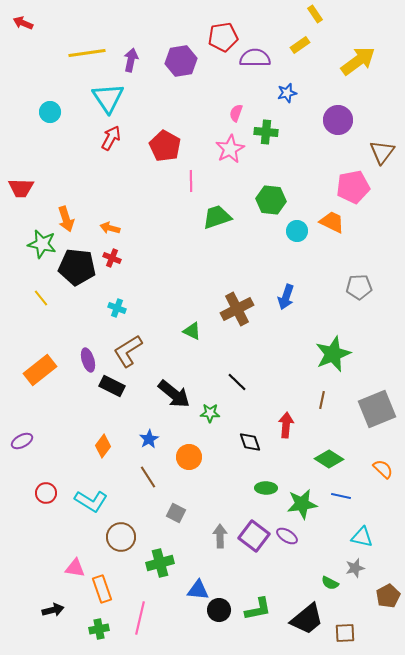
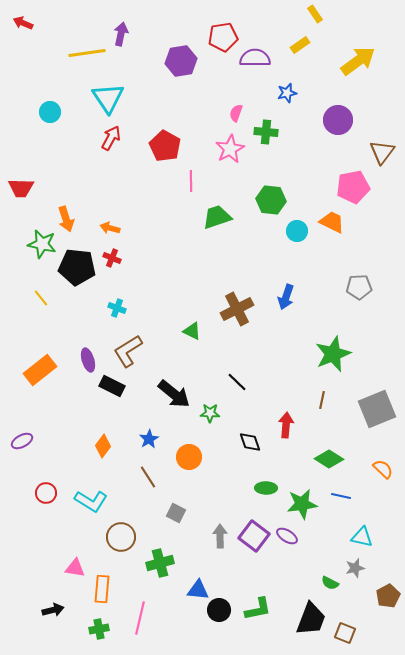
purple arrow at (131, 60): moved 10 px left, 26 px up
orange rectangle at (102, 589): rotated 24 degrees clockwise
black trapezoid at (307, 619): moved 4 px right; rotated 30 degrees counterclockwise
brown square at (345, 633): rotated 25 degrees clockwise
